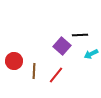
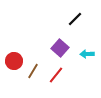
black line: moved 5 px left, 16 px up; rotated 42 degrees counterclockwise
purple square: moved 2 px left, 2 px down
cyan arrow: moved 4 px left; rotated 24 degrees clockwise
brown line: moved 1 px left; rotated 28 degrees clockwise
